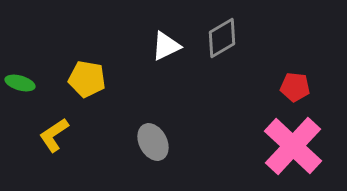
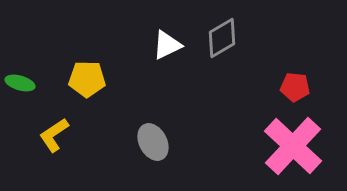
white triangle: moved 1 px right, 1 px up
yellow pentagon: rotated 9 degrees counterclockwise
